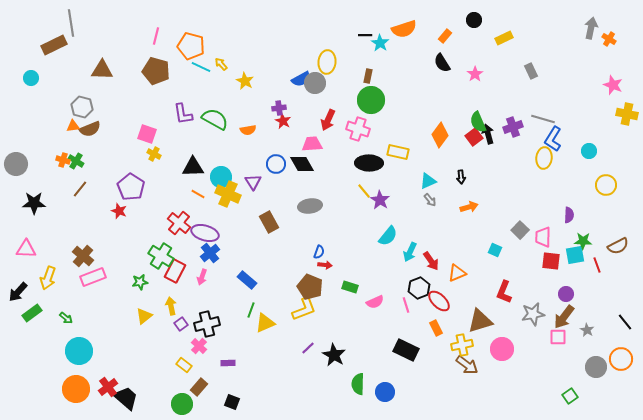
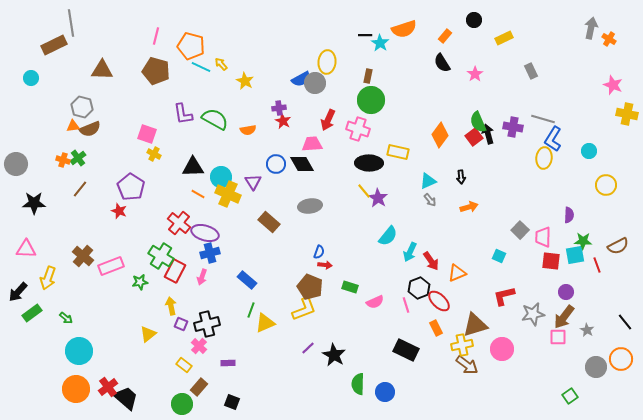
purple cross at (513, 127): rotated 30 degrees clockwise
green cross at (76, 161): moved 2 px right, 3 px up; rotated 21 degrees clockwise
purple star at (380, 200): moved 2 px left, 2 px up
brown rectangle at (269, 222): rotated 20 degrees counterclockwise
cyan square at (495, 250): moved 4 px right, 6 px down
blue cross at (210, 253): rotated 24 degrees clockwise
pink rectangle at (93, 277): moved 18 px right, 11 px up
red L-shape at (504, 292): moved 4 px down; rotated 55 degrees clockwise
purple circle at (566, 294): moved 2 px up
yellow triangle at (144, 316): moved 4 px right, 18 px down
brown triangle at (480, 321): moved 5 px left, 4 px down
purple square at (181, 324): rotated 32 degrees counterclockwise
